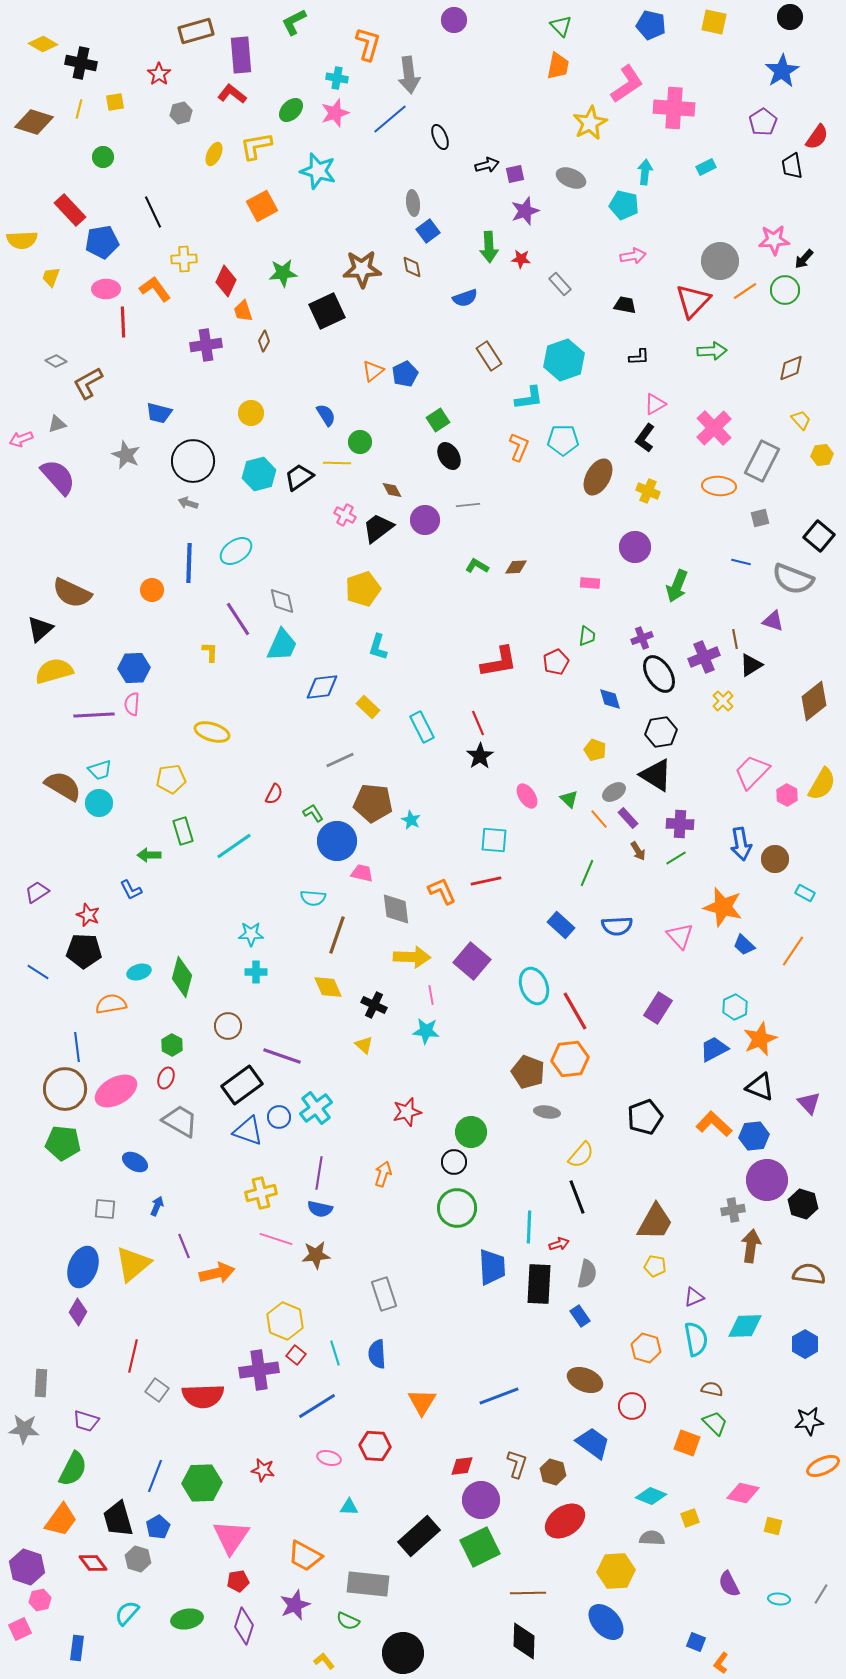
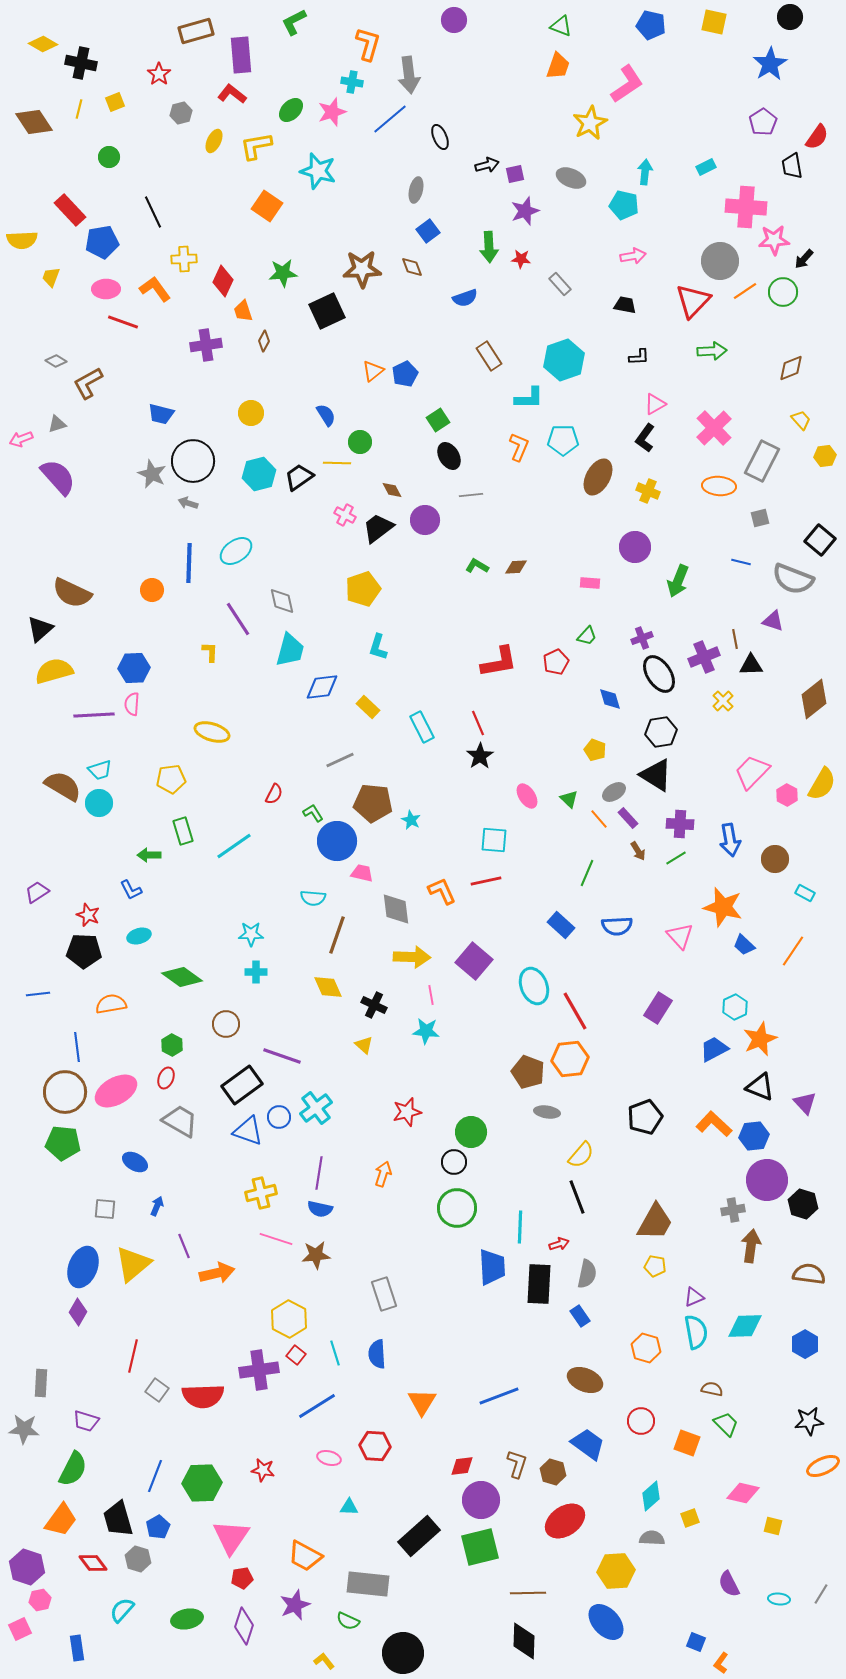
green triangle at (561, 26): rotated 25 degrees counterclockwise
orange trapezoid at (558, 66): rotated 8 degrees clockwise
blue star at (782, 71): moved 12 px left, 7 px up
cyan cross at (337, 78): moved 15 px right, 4 px down
yellow square at (115, 102): rotated 12 degrees counterclockwise
pink cross at (674, 108): moved 72 px right, 99 px down
pink star at (335, 113): moved 3 px left, 1 px up
brown diamond at (34, 122): rotated 39 degrees clockwise
yellow ellipse at (214, 154): moved 13 px up
green circle at (103, 157): moved 6 px right
gray ellipse at (413, 203): moved 3 px right, 13 px up; rotated 20 degrees clockwise
orange square at (262, 206): moved 5 px right; rotated 28 degrees counterclockwise
brown diamond at (412, 267): rotated 10 degrees counterclockwise
red diamond at (226, 281): moved 3 px left
green circle at (785, 290): moved 2 px left, 2 px down
red line at (123, 322): rotated 68 degrees counterclockwise
cyan L-shape at (529, 398): rotated 8 degrees clockwise
blue trapezoid at (159, 413): moved 2 px right, 1 px down
gray star at (126, 455): moved 26 px right, 19 px down
yellow hexagon at (822, 455): moved 3 px right, 1 px down
gray line at (468, 505): moved 3 px right, 10 px up
black square at (819, 536): moved 1 px right, 4 px down
green arrow at (677, 586): moved 1 px right, 5 px up
green trapezoid at (587, 636): rotated 35 degrees clockwise
cyan trapezoid at (282, 645): moved 8 px right, 5 px down; rotated 9 degrees counterclockwise
black triangle at (751, 665): rotated 30 degrees clockwise
brown diamond at (814, 701): moved 2 px up
blue arrow at (741, 844): moved 11 px left, 4 px up
purple square at (472, 961): moved 2 px right
blue line at (38, 972): moved 22 px down; rotated 40 degrees counterclockwise
cyan ellipse at (139, 972): moved 36 px up
green diamond at (182, 977): rotated 69 degrees counterclockwise
brown circle at (228, 1026): moved 2 px left, 2 px up
brown circle at (65, 1089): moved 3 px down
purple triangle at (809, 1103): moved 4 px left
cyan line at (529, 1227): moved 9 px left
yellow hexagon at (285, 1321): moved 4 px right, 2 px up; rotated 6 degrees clockwise
cyan semicircle at (696, 1339): moved 7 px up
red circle at (632, 1406): moved 9 px right, 15 px down
green trapezoid at (715, 1423): moved 11 px right, 1 px down
blue trapezoid at (593, 1443): moved 5 px left, 1 px down
cyan diamond at (651, 1496): rotated 64 degrees counterclockwise
green square at (480, 1547): rotated 12 degrees clockwise
red pentagon at (238, 1581): moved 4 px right, 3 px up
cyan semicircle at (127, 1613): moved 5 px left, 3 px up
blue rectangle at (77, 1648): rotated 15 degrees counterclockwise
